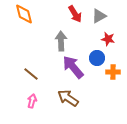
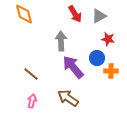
orange cross: moved 2 px left, 1 px up
